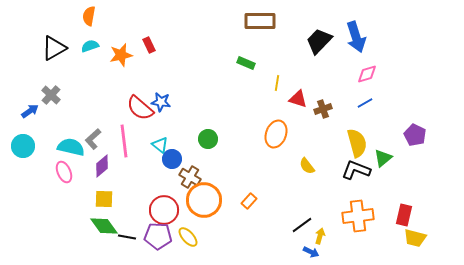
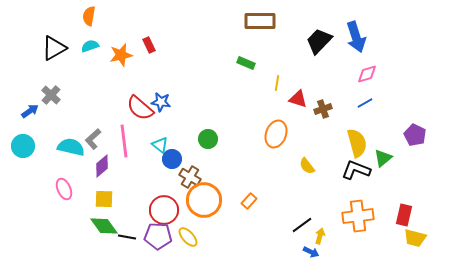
pink ellipse at (64, 172): moved 17 px down
